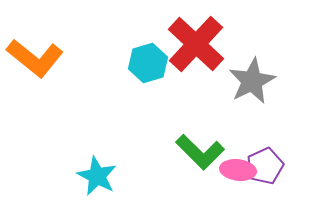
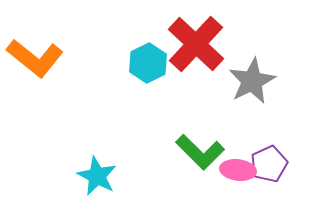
cyan hexagon: rotated 9 degrees counterclockwise
purple pentagon: moved 4 px right, 2 px up
